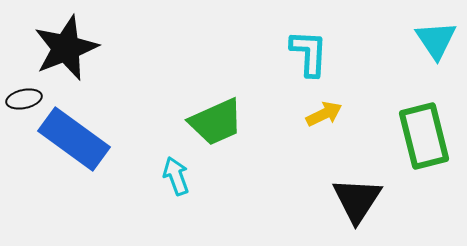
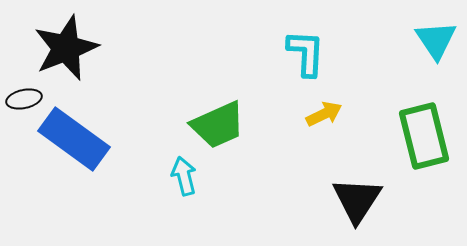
cyan L-shape: moved 3 px left
green trapezoid: moved 2 px right, 3 px down
cyan arrow: moved 8 px right; rotated 6 degrees clockwise
